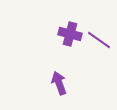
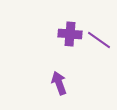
purple cross: rotated 10 degrees counterclockwise
